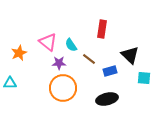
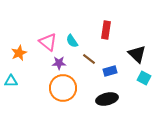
red rectangle: moved 4 px right, 1 px down
cyan semicircle: moved 1 px right, 4 px up
black triangle: moved 7 px right, 1 px up
cyan square: rotated 24 degrees clockwise
cyan triangle: moved 1 px right, 2 px up
